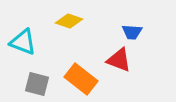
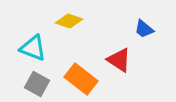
blue trapezoid: moved 12 px right, 3 px up; rotated 35 degrees clockwise
cyan triangle: moved 10 px right, 6 px down
red triangle: rotated 12 degrees clockwise
gray square: rotated 15 degrees clockwise
